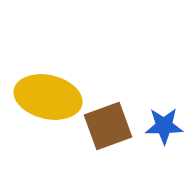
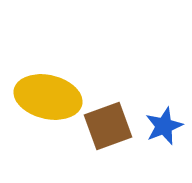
blue star: rotated 21 degrees counterclockwise
